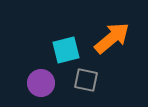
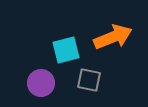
orange arrow: moved 1 px right, 1 px up; rotated 18 degrees clockwise
gray square: moved 3 px right
